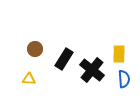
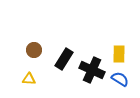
brown circle: moved 1 px left, 1 px down
black cross: rotated 15 degrees counterclockwise
blue semicircle: moved 4 px left; rotated 54 degrees counterclockwise
